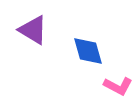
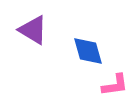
pink L-shape: moved 3 px left, 1 px up; rotated 36 degrees counterclockwise
